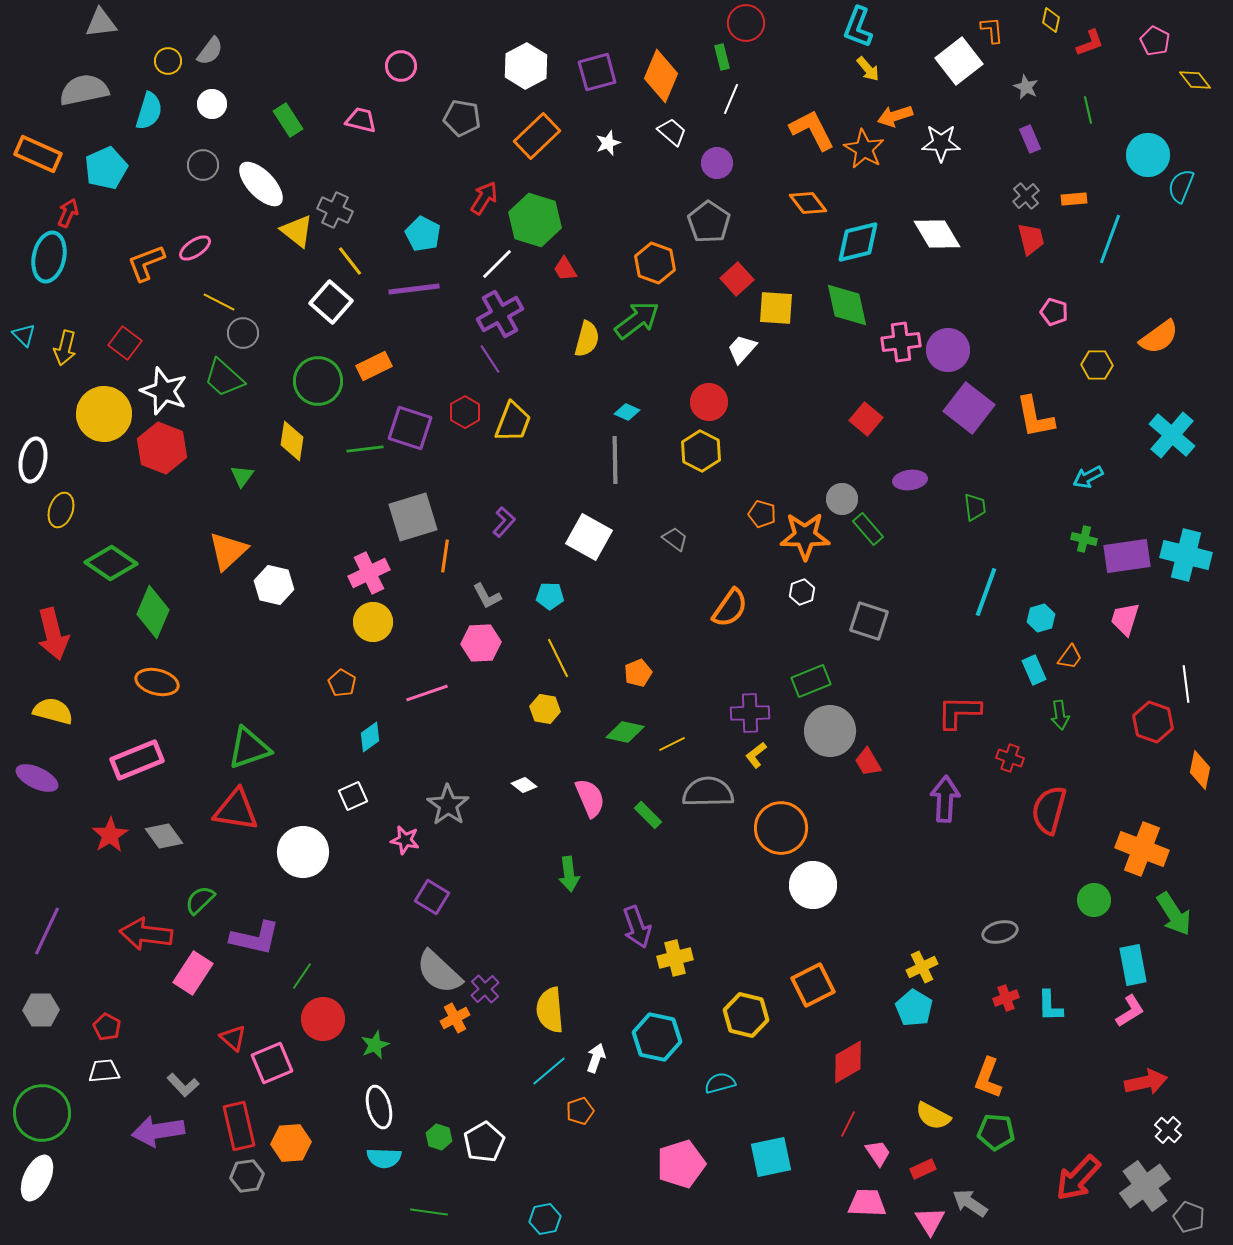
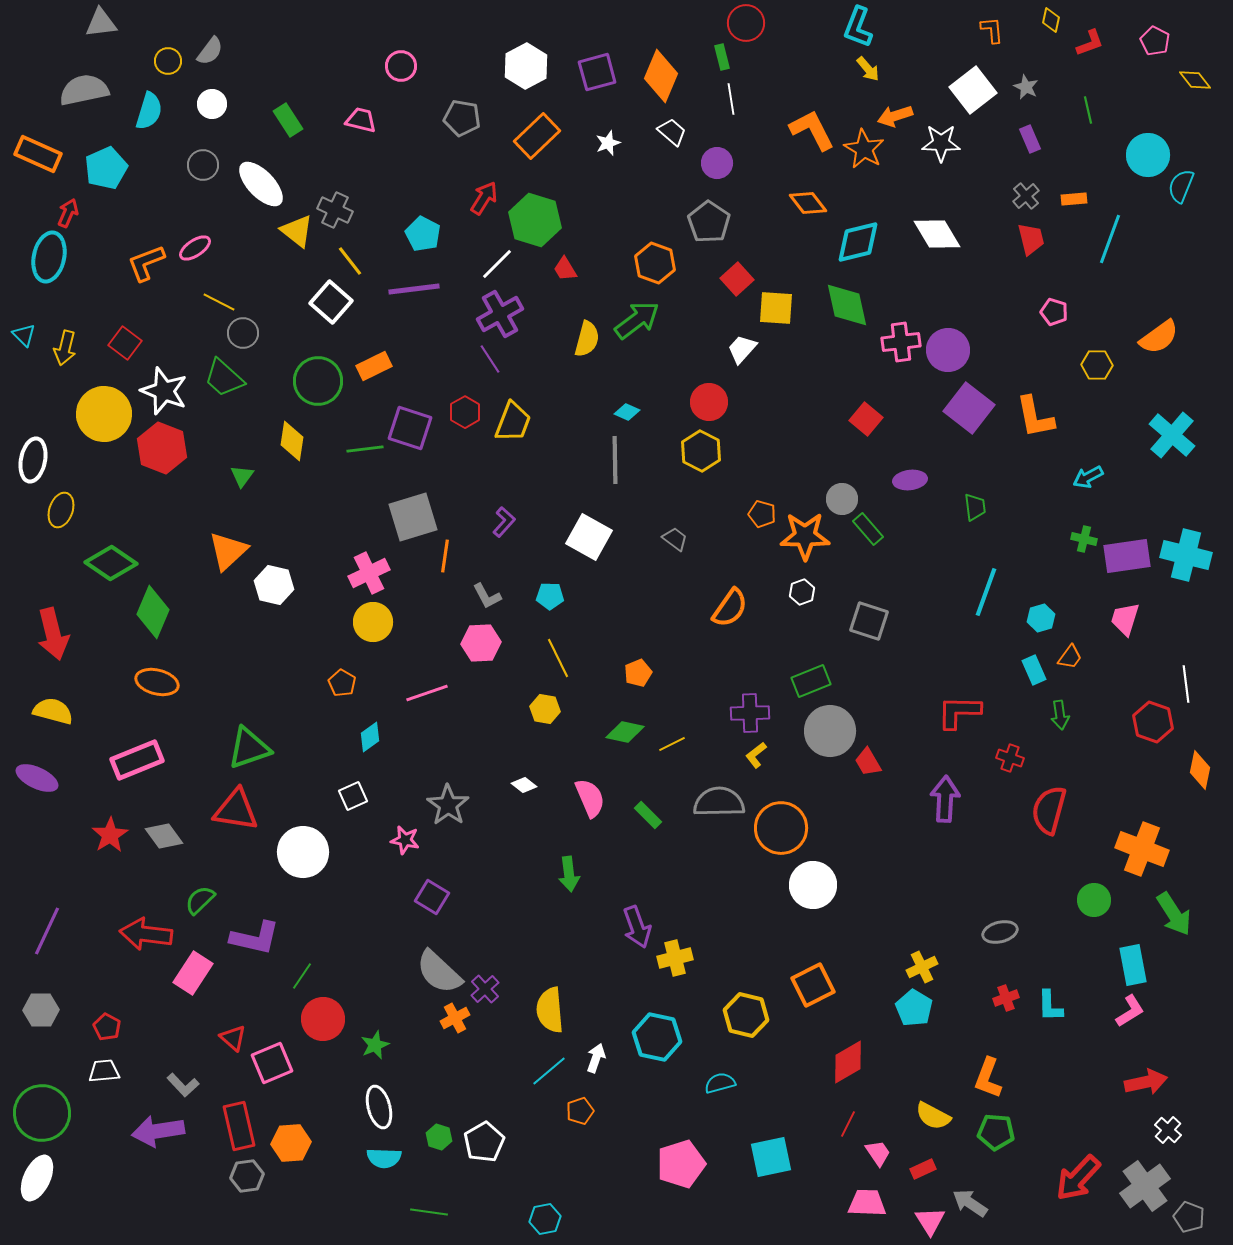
white square at (959, 61): moved 14 px right, 29 px down
white line at (731, 99): rotated 32 degrees counterclockwise
gray semicircle at (708, 792): moved 11 px right, 10 px down
